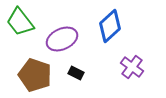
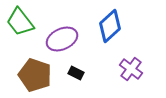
purple cross: moved 1 px left, 2 px down
